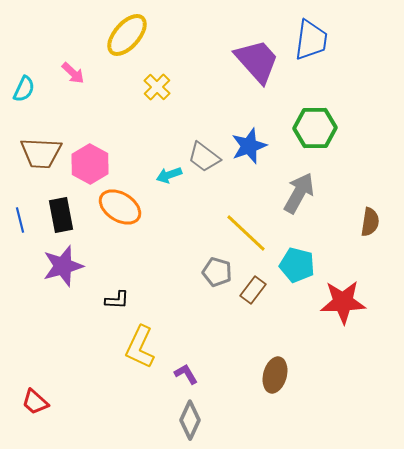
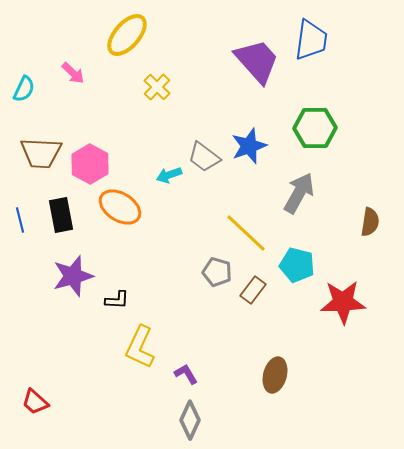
purple star: moved 10 px right, 10 px down
